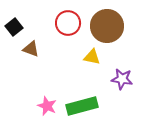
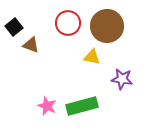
brown triangle: moved 4 px up
